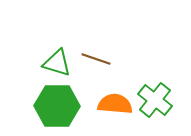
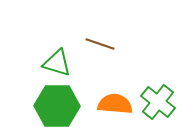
brown line: moved 4 px right, 15 px up
green cross: moved 3 px right, 2 px down
